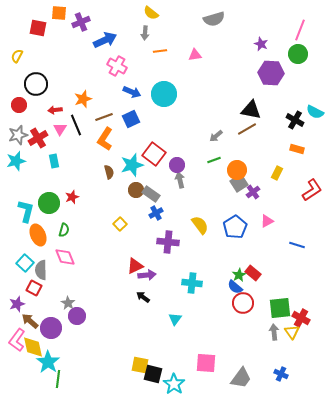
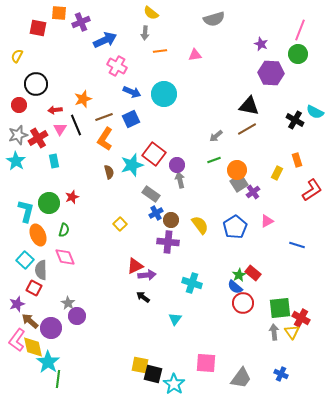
black triangle at (251, 110): moved 2 px left, 4 px up
orange rectangle at (297, 149): moved 11 px down; rotated 56 degrees clockwise
cyan star at (16, 161): rotated 24 degrees counterclockwise
brown circle at (136, 190): moved 35 px right, 30 px down
cyan square at (25, 263): moved 3 px up
cyan cross at (192, 283): rotated 12 degrees clockwise
